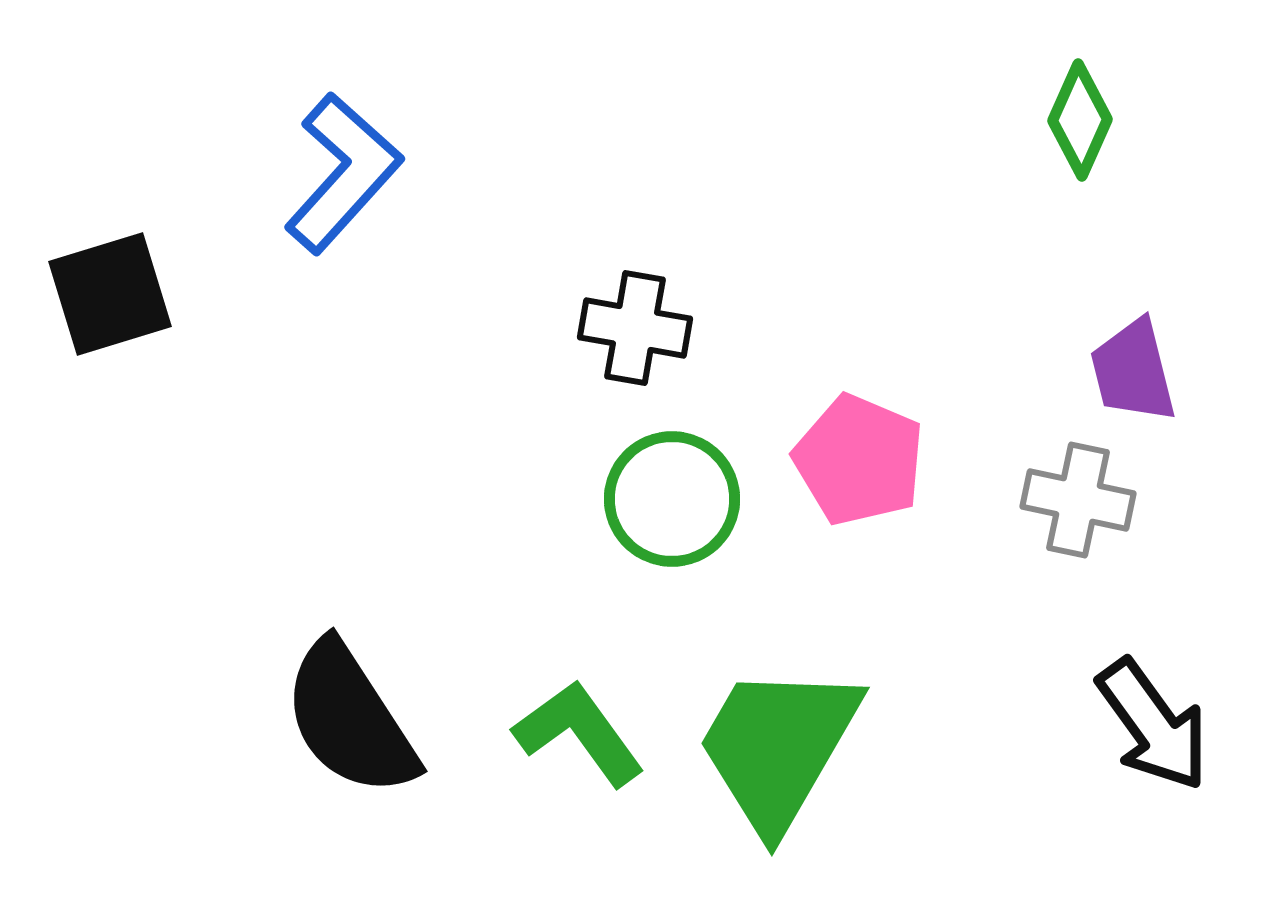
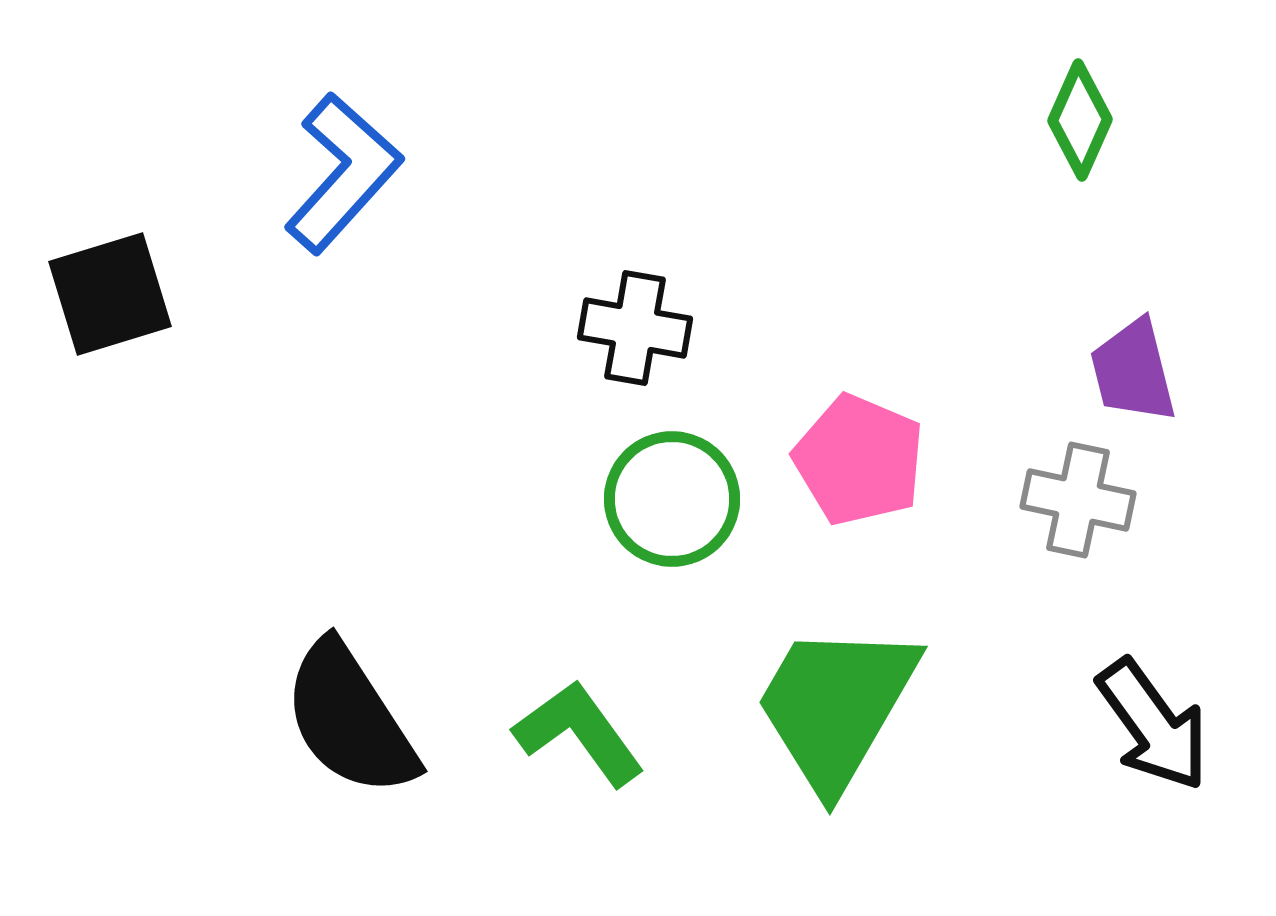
green trapezoid: moved 58 px right, 41 px up
